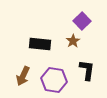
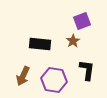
purple square: rotated 24 degrees clockwise
